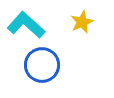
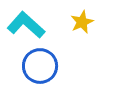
blue circle: moved 2 px left, 1 px down
